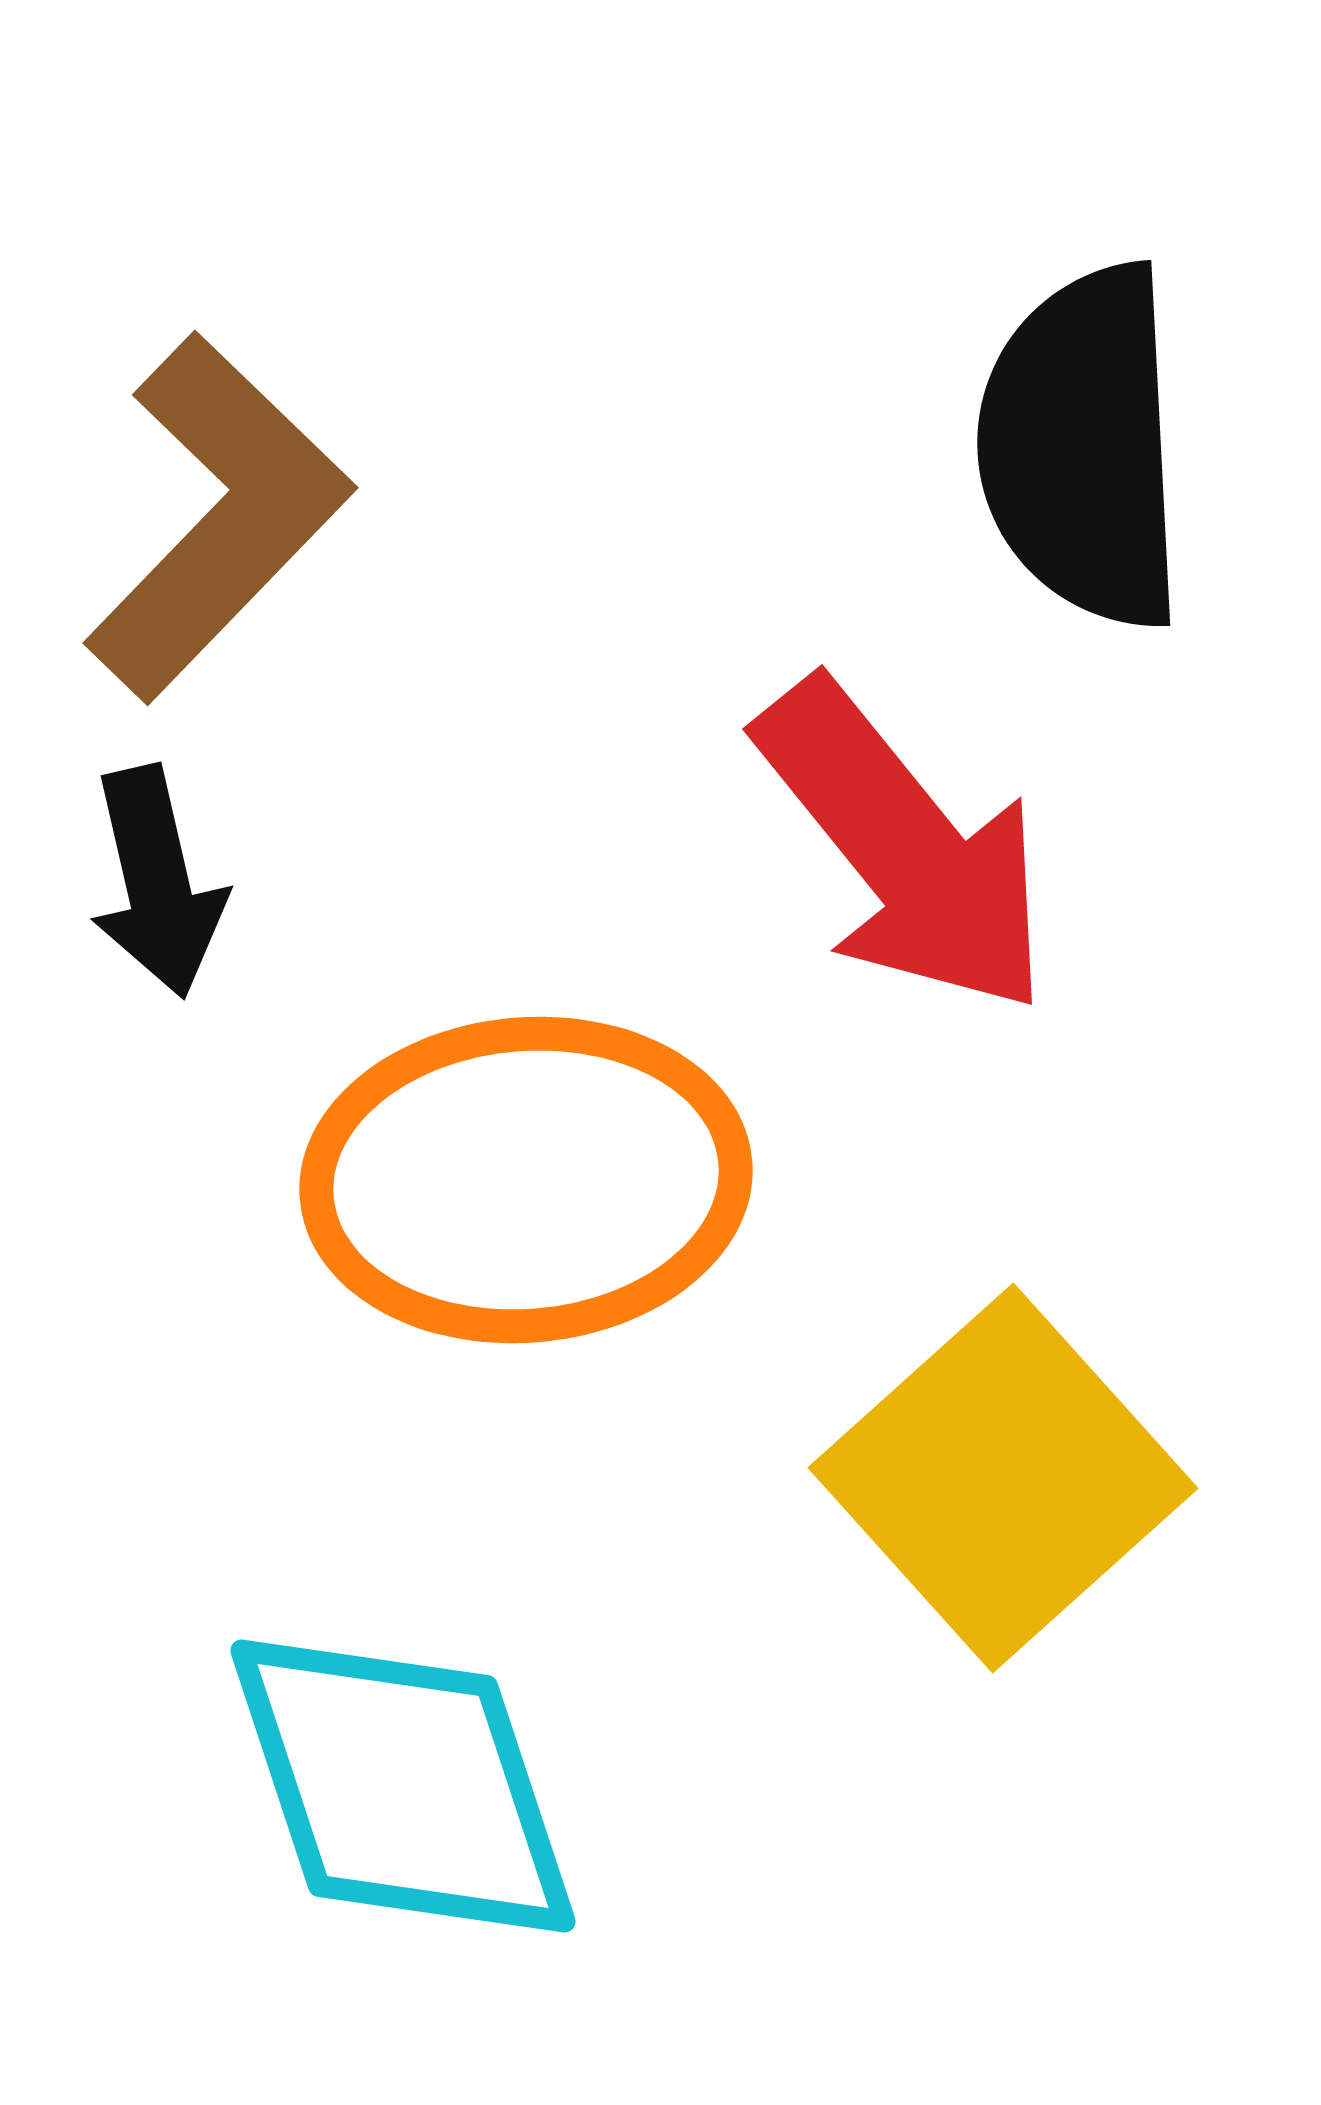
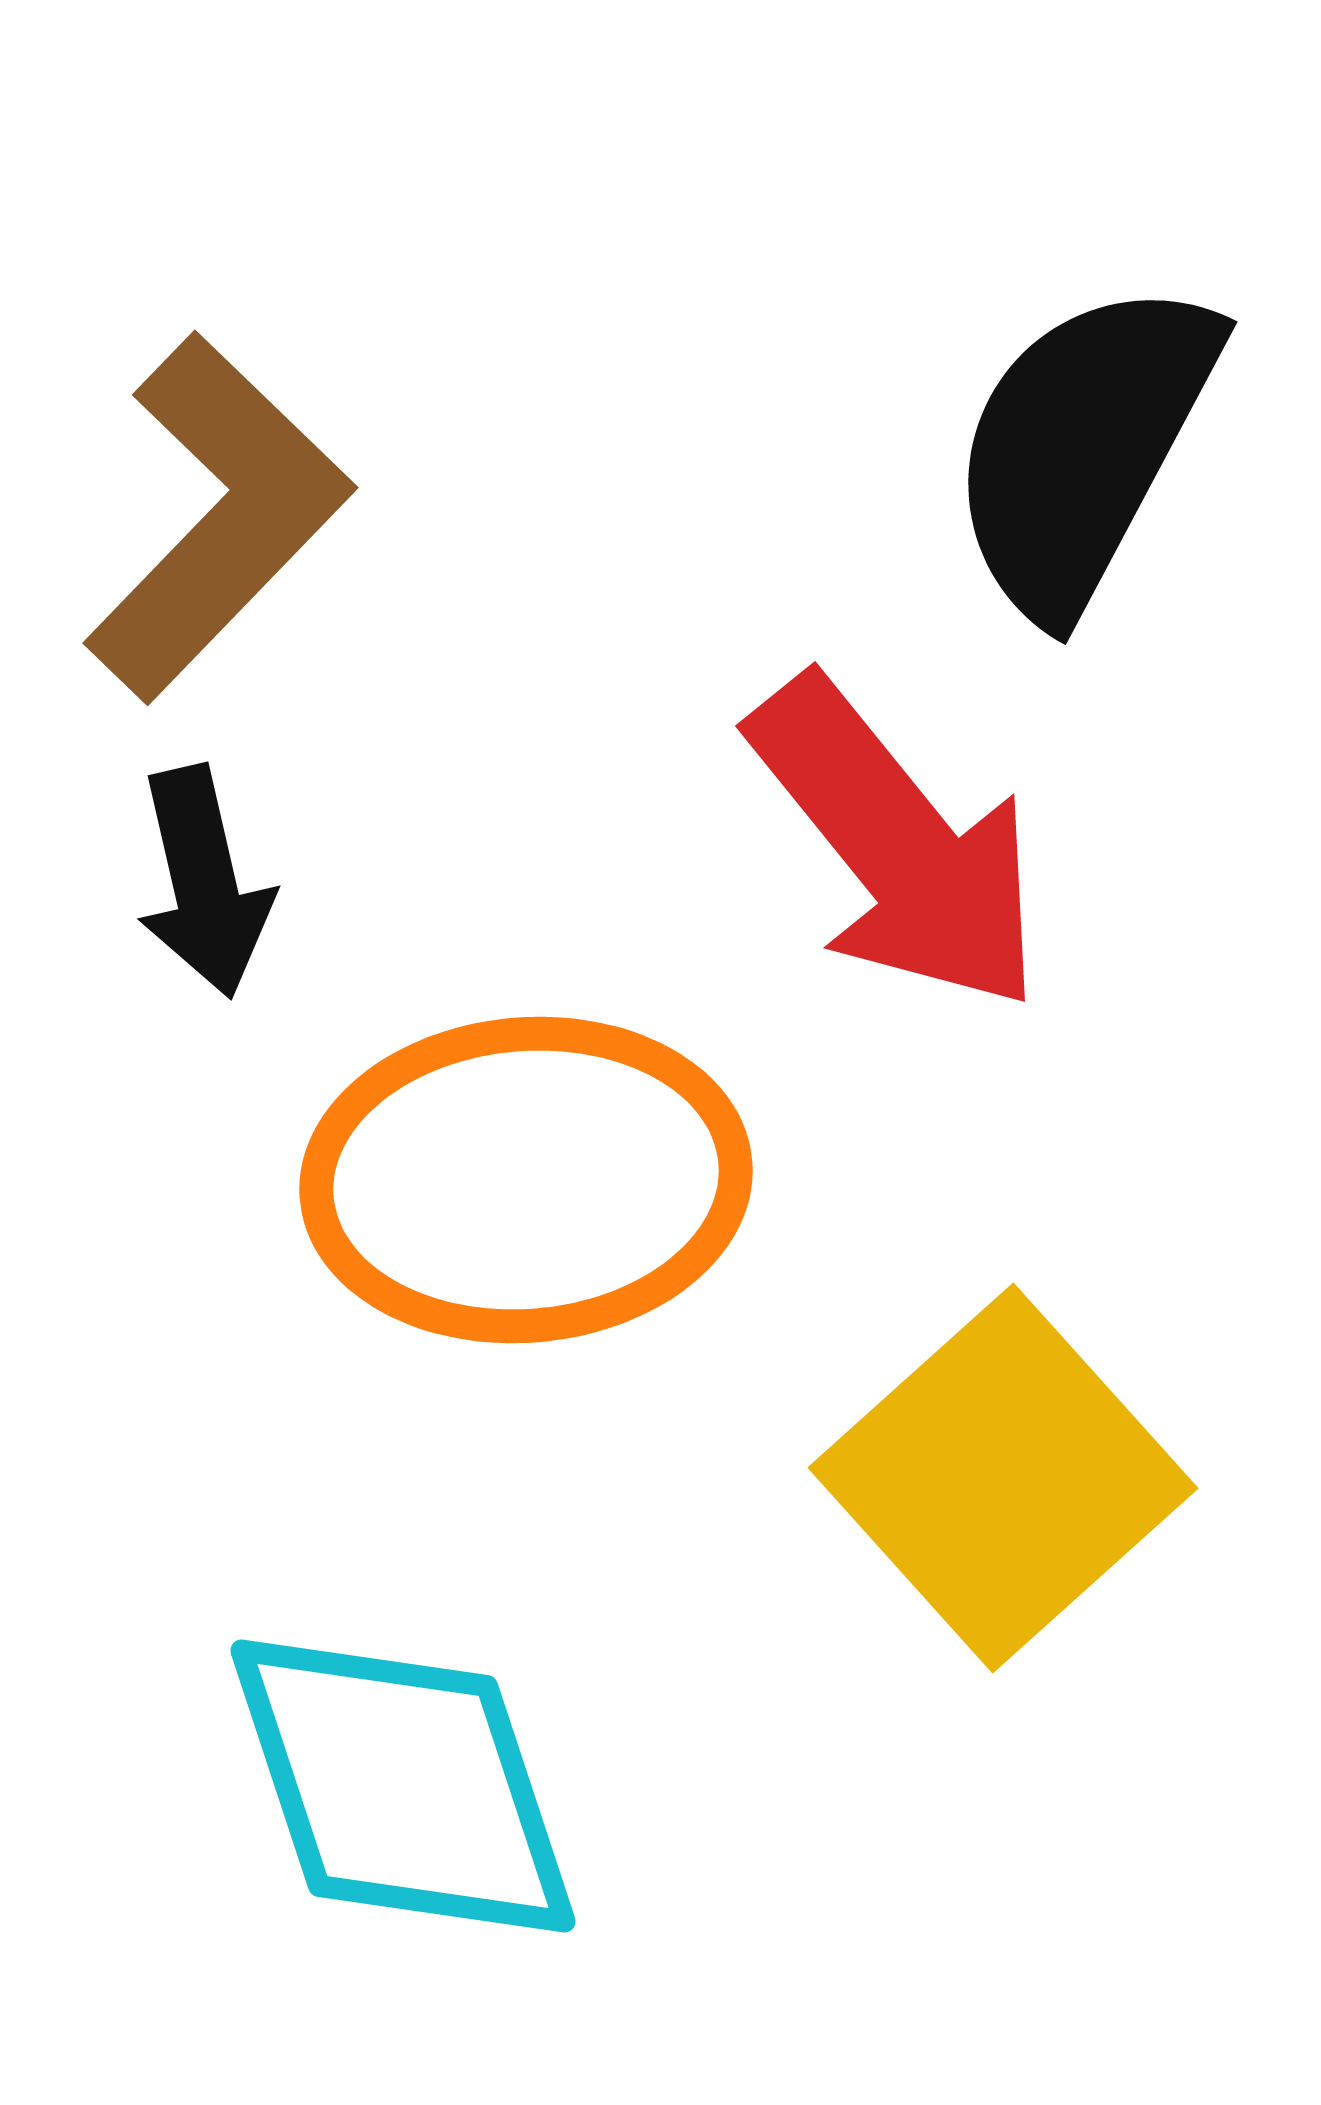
black semicircle: rotated 31 degrees clockwise
red arrow: moved 7 px left, 3 px up
black arrow: moved 47 px right
